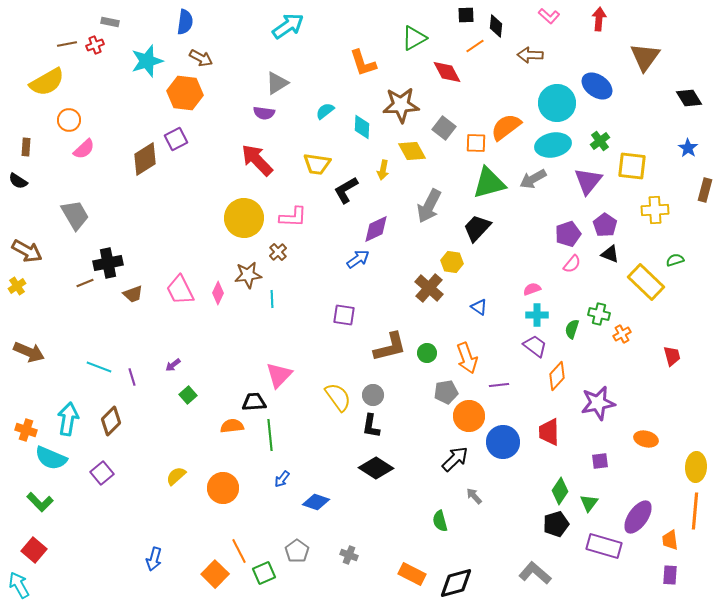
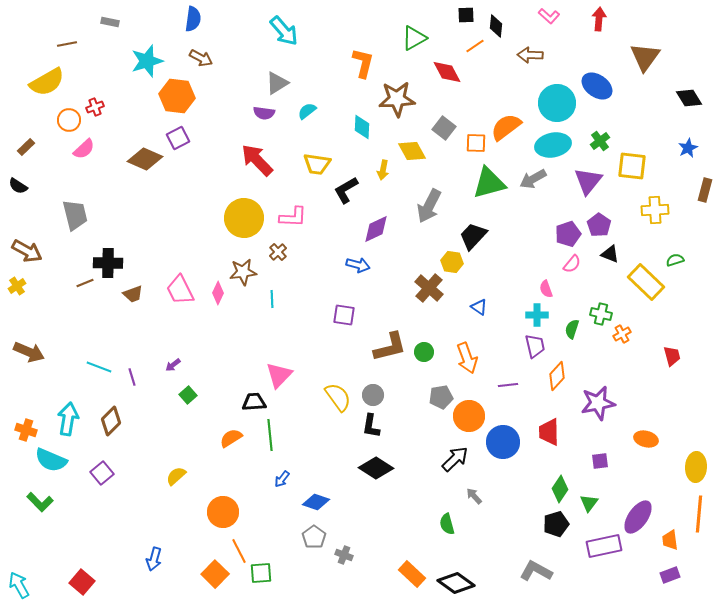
blue semicircle at (185, 22): moved 8 px right, 3 px up
cyan arrow at (288, 26): moved 4 px left, 5 px down; rotated 84 degrees clockwise
red cross at (95, 45): moved 62 px down
orange L-shape at (363, 63): rotated 148 degrees counterclockwise
orange hexagon at (185, 93): moved 8 px left, 3 px down
brown star at (401, 105): moved 4 px left, 6 px up
cyan semicircle at (325, 111): moved 18 px left
purple square at (176, 139): moved 2 px right, 1 px up
brown rectangle at (26, 147): rotated 42 degrees clockwise
blue star at (688, 148): rotated 12 degrees clockwise
brown diamond at (145, 159): rotated 56 degrees clockwise
black semicircle at (18, 181): moved 5 px down
gray trapezoid at (75, 215): rotated 16 degrees clockwise
purple pentagon at (605, 225): moved 6 px left
black trapezoid at (477, 228): moved 4 px left, 8 px down
blue arrow at (358, 259): moved 6 px down; rotated 50 degrees clockwise
black cross at (108, 263): rotated 12 degrees clockwise
brown star at (248, 275): moved 5 px left, 3 px up
pink semicircle at (532, 289): moved 14 px right; rotated 90 degrees counterclockwise
green cross at (599, 314): moved 2 px right
purple trapezoid at (535, 346): rotated 40 degrees clockwise
green circle at (427, 353): moved 3 px left, 1 px up
purple line at (499, 385): moved 9 px right
gray pentagon at (446, 392): moved 5 px left, 5 px down
orange semicircle at (232, 426): moved 1 px left, 12 px down; rotated 25 degrees counterclockwise
cyan semicircle at (51, 458): moved 2 px down
orange circle at (223, 488): moved 24 px down
green diamond at (560, 491): moved 2 px up
orange line at (695, 511): moved 4 px right, 3 px down
green semicircle at (440, 521): moved 7 px right, 3 px down
purple rectangle at (604, 546): rotated 28 degrees counterclockwise
red square at (34, 550): moved 48 px right, 32 px down
gray pentagon at (297, 551): moved 17 px right, 14 px up
gray cross at (349, 555): moved 5 px left
green square at (264, 573): moved 3 px left; rotated 20 degrees clockwise
gray L-shape at (535, 573): moved 1 px right, 2 px up; rotated 12 degrees counterclockwise
orange rectangle at (412, 574): rotated 16 degrees clockwise
purple rectangle at (670, 575): rotated 66 degrees clockwise
black diamond at (456, 583): rotated 51 degrees clockwise
